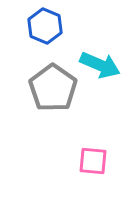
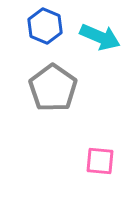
cyan arrow: moved 28 px up
pink square: moved 7 px right
